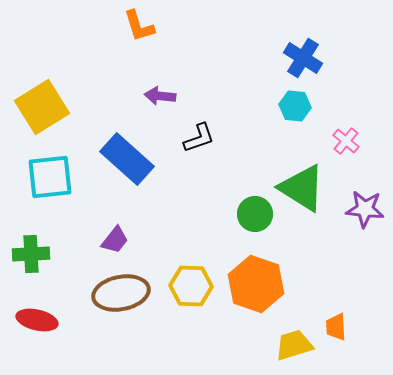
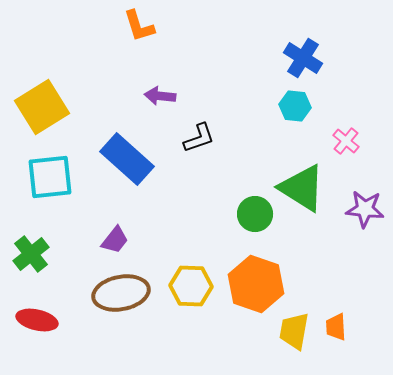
green cross: rotated 36 degrees counterclockwise
yellow trapezoid: moved 14 px up; rotated 63 degrees counterclockwise
